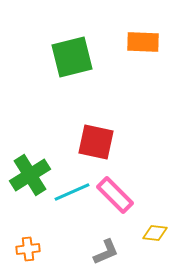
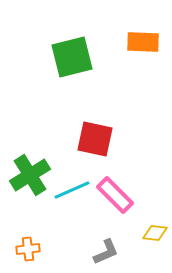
red square: moved 1 px left, 3 px up
cyan line: moved 2 px up
